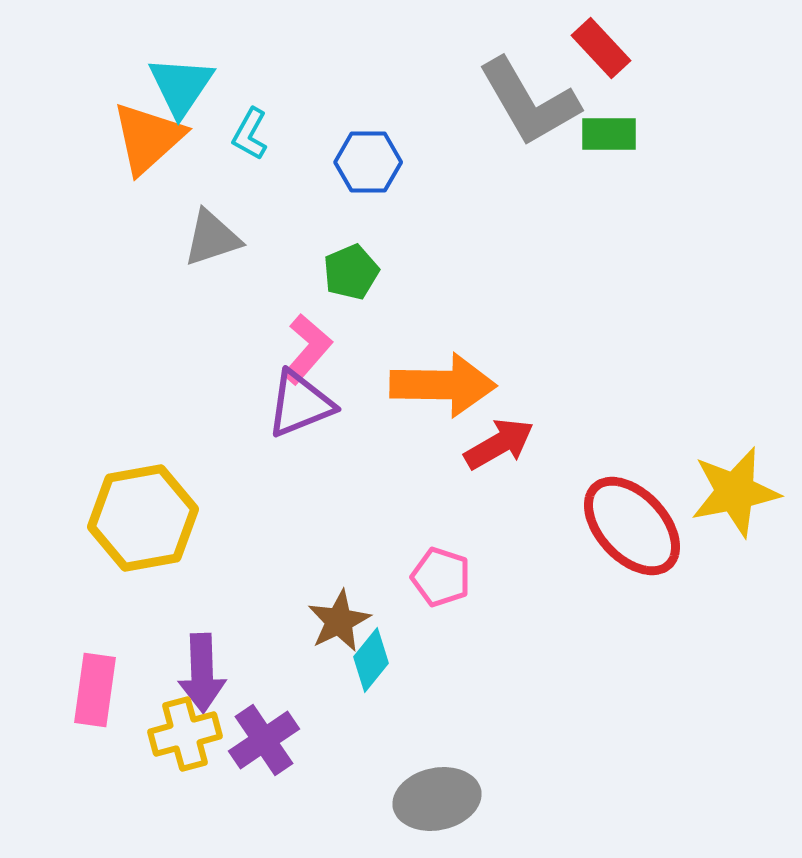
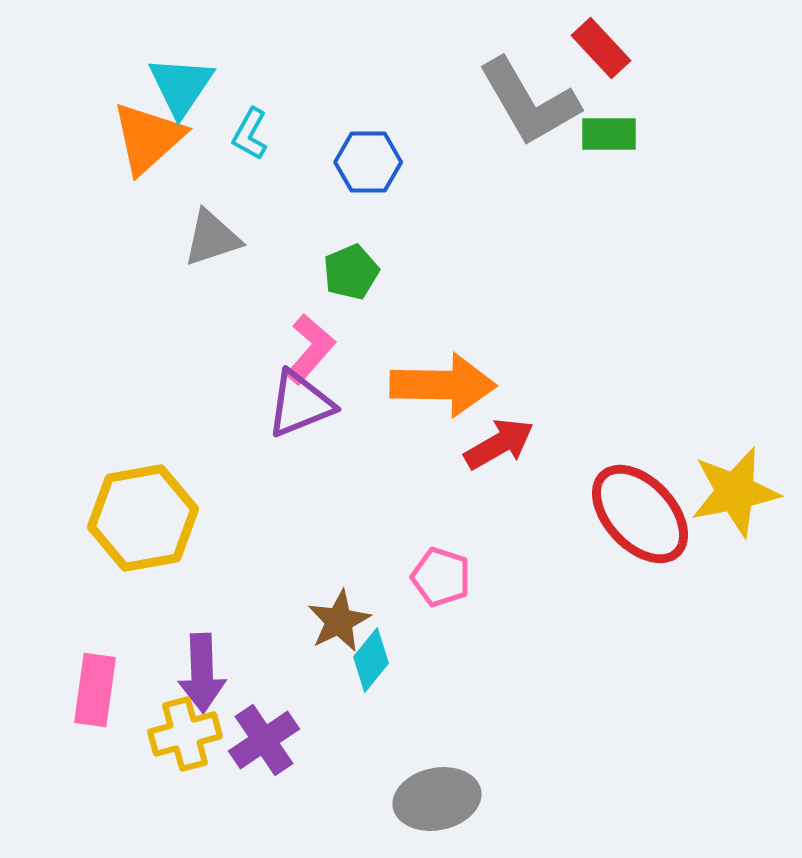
pink L-shape: moved 3 px right
red ellipse: moved 8 px right, 12 px up
